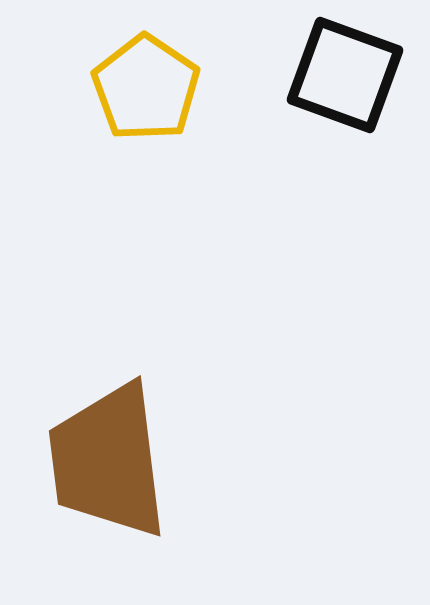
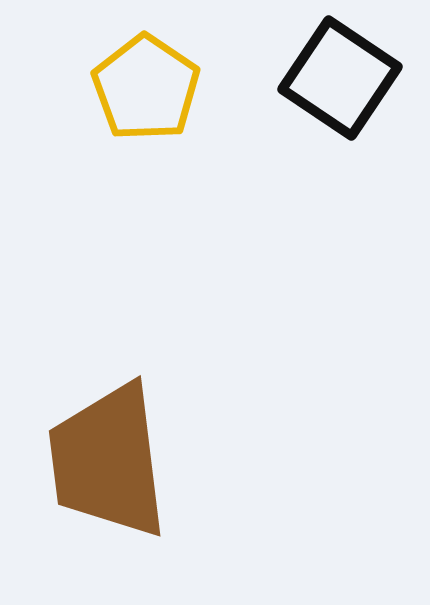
black square: moved 5 px left, 3 px down; rotated 14 degrees clockwise
